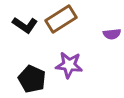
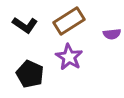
brown rectangle: moved 8 px right, 2 px down
purple star: moved 8 px up; rotated 24 degrees clockwise
black pentagon: moved 2 px left, 5 px up
